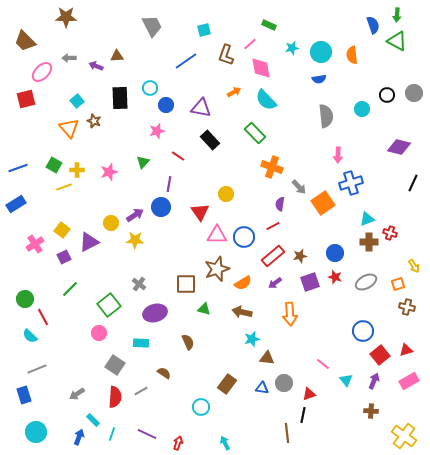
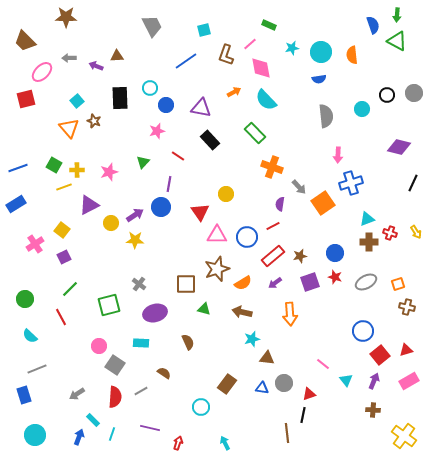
blue circle at (244, 237): moved 3 px right
purple triangle at (89, 242): moved 37 px up
yellow arrow at (414, 266): moved 2 px right, 34 px up
green square at (109, 305): rotated 25 degrees clockwise
red line at (43, 317): moved 18 px right
pink circle at (99, 333): moved 13 px down
brown cross at (371, 411): moved 2 px right, 1 px up
cyan circle at (36, 432): moved 1 px left, 3 px down
purple line at (147, 434): moved 3 px right, 6 px up; rotated 12 degrees counterclockwise
